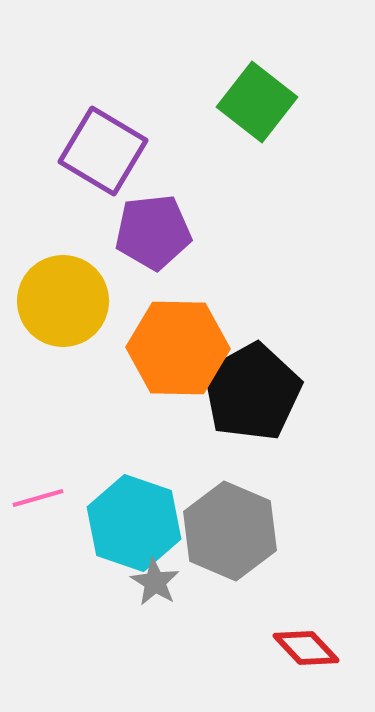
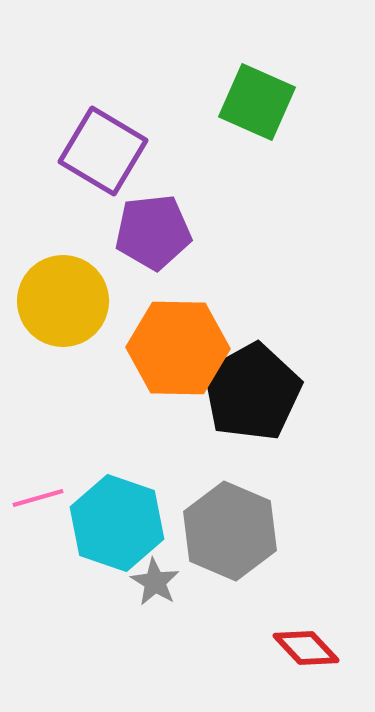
green square: rotated 14 degrees counterclockwise
cyan hexagon: moved 17 px left
